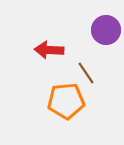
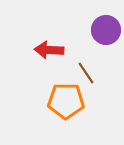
orange pentagon: rotated 6 degrees clockwise
